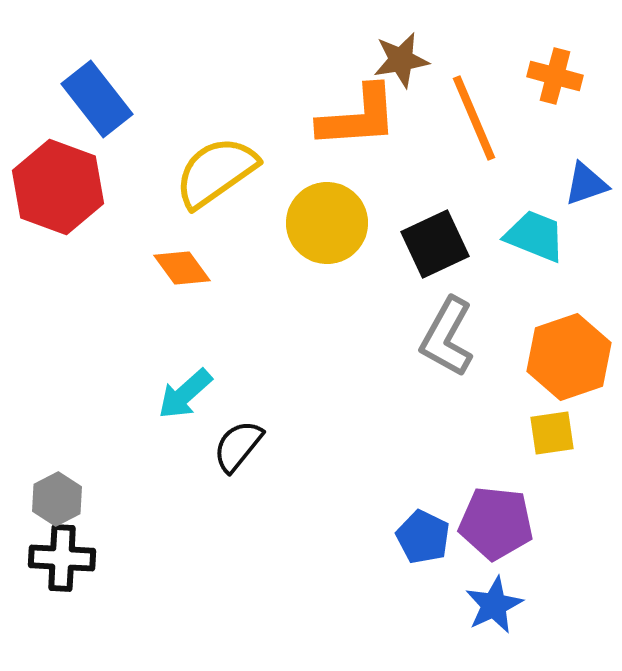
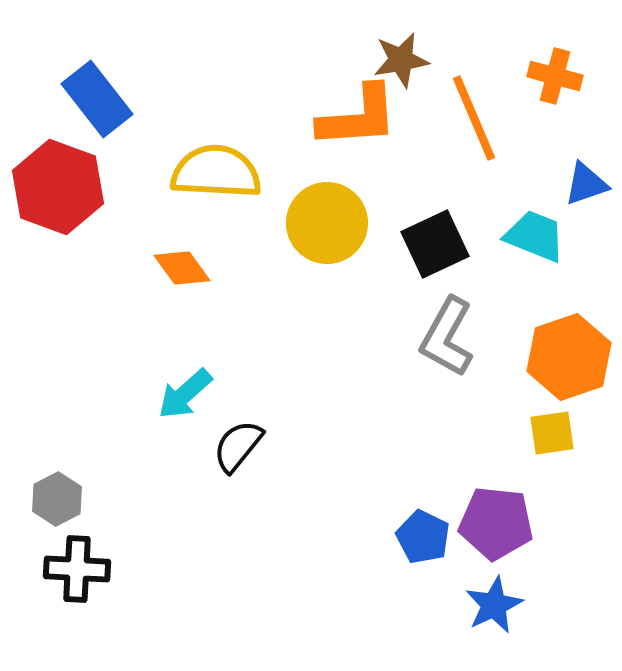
yellow semicircle: rotated 38 degrees clockwise
black cross: moved 15 px right, 11 px down
